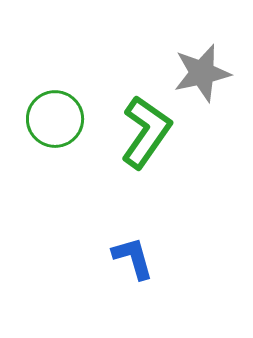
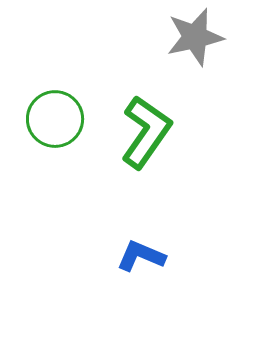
gray star: moved 7 px left, 36 px up
blue L-shape: moved 8 px right, 2 px up; rotated 51 degrees counterclockwise
